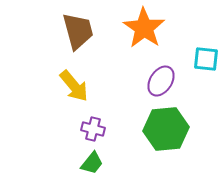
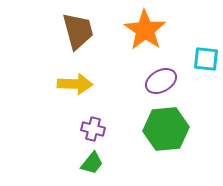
orange star: moved 1 px right, 2 px down
purple ellipse: rotated 28 degrees clockwise
yellow arrow: moved 1 px right, 2 px up; rotated 48 degrees counterclockwise
